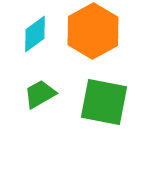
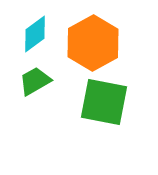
orange hexagon: moved 12 px down
green trapezoid: moved 5 px left, 13 px up
